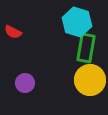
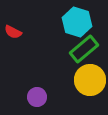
green rectangle: moved 2 px left, 1 px down; rotated 40 degrees clockwise
purple circle: moved 12 px right, 14 px down
